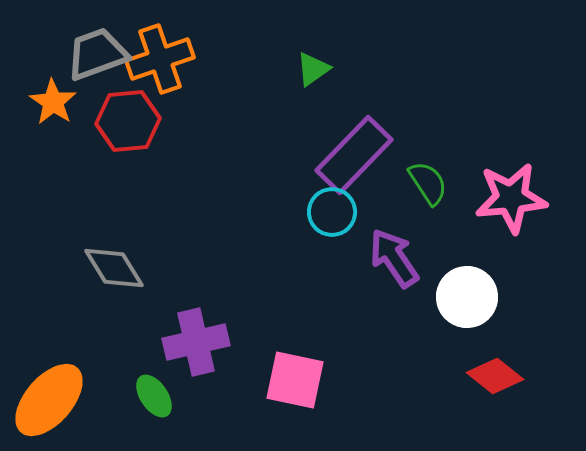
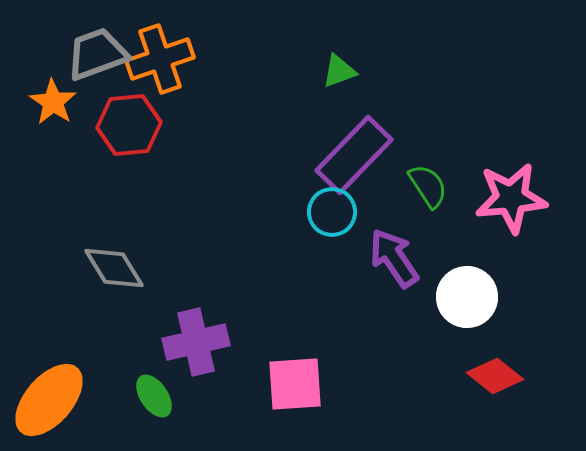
green triangle: moved 26 px right, 2 px down; rotated 15 degrees clockwise
red hexagon: moved 1 px right, 4 px down
green semicircle: moved 3 px down
pink square: moved 4 px down; rotated 16 degrees counterclockwise
